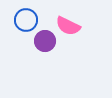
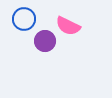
blue circle: moved 2 px left, 1 px up
